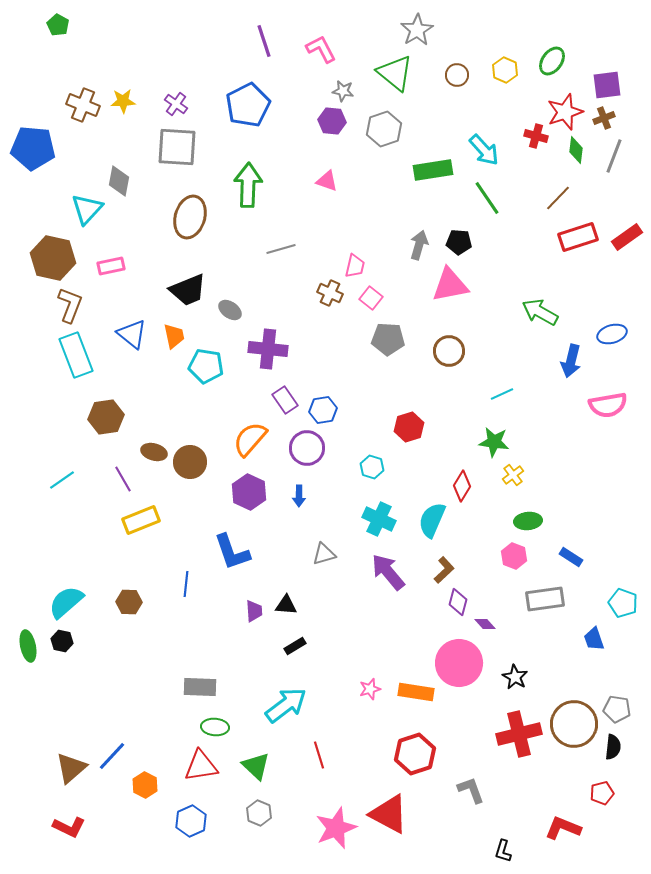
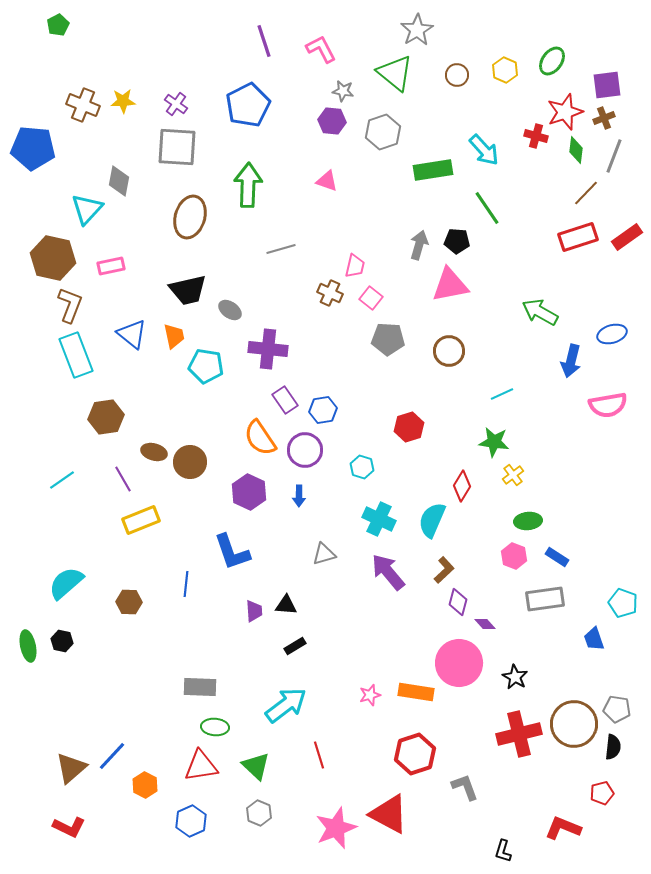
green pentagon at (58, 25): rotated 15 degrees clockwise
gray hexagon at (384, 129): moved 1 px left, 3 px down
green line at (487, 198): moved 10 px down
brown line at (558, 198): moved 28 px right, 5 px up
black pentagon at (459, 242): moved 2 px left, 1 px up
black trapezoid at (188, 290): rotated 9 degrees clockwise
orange semicircle at (250, 439): moved 10 px right, 1 px up; rotated 75 degrees counterclockwise
purple circle at (307, 448): moved 2 px left, 2 px down
cyan hexagon at (372, 467): moved 10 px left
blue rectangle at (571, 557): moved 14 px left
cyan semicircle at (66, 602): moved 19 px up
pink star at (370, 689): moved 6 px down
gray L-shape at (471, 790): moved 6 px left, 3 px up
